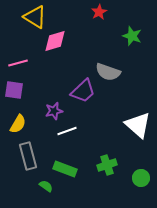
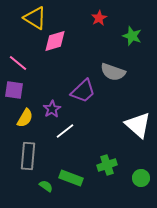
red star: moved 6 px down
yellow triangle: moved 1 px down
pink line: rotated 54 degrees clockwise
gray semicircle: moved 5 px right
purple star: moved 2 px left, 2 px up; rotated 18 degrees counterclockwise
yellow semicircle: moved 7 px right, 6 px up
white line: moved 2 px left; rotated 18 degrees counterclockwise
gray rectangle: rotated 20 degrees clockwise
green rectangle: moved 6 px right, 9 px down
